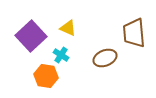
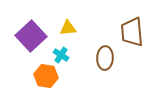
yellow triangle: rotated 30 degrees counterclockwise
brown trapezoid: moved 2 px left, 1 px up
brown ellipse: rotated 65 degrees counterclockwise
